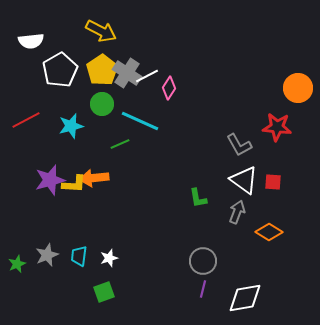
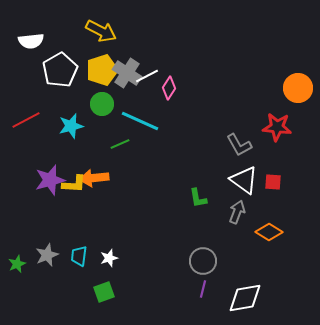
yellow pentagon: rotated 16 degrees clockwise
